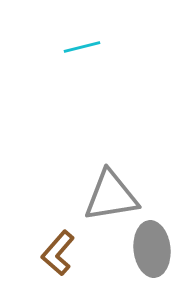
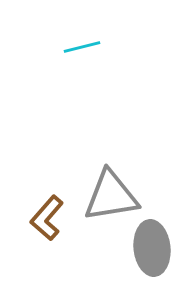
gray ellipse: moved 1 px up
brown L-shape: moved 11 px left, 35 px up
